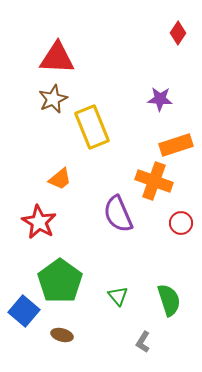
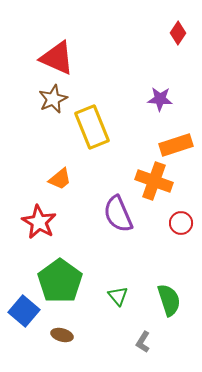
red triangle: rotated 21 degrees clockwise
